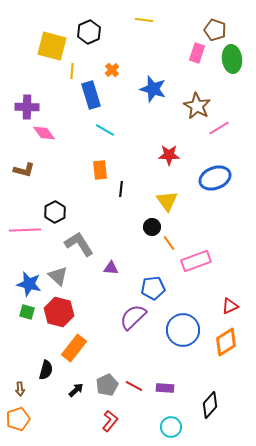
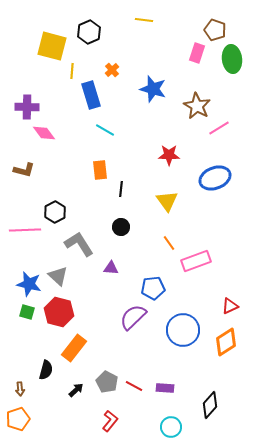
black circle at (152, 227): moved 31 px left
gray pentagon at (107, 385): moved 3 px up; rotated 20 degrees counterclockwise
